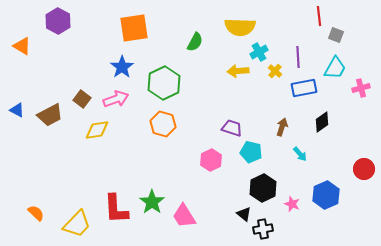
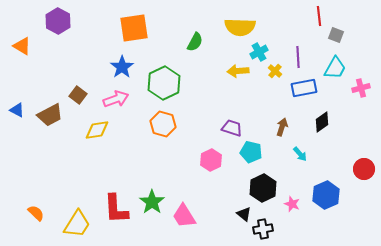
brown square: moved 4 px left, 4 px up
yellow trapezoid: rotated 12 degrees counterclockwise
